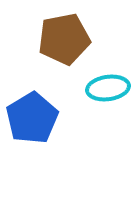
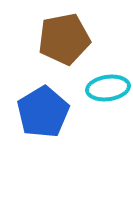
blue pentagon: moved 11 px right, 6 px up
